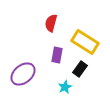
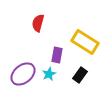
red semicircle: moved 13 px left
black rectangle: moved 6 px down
cyan star: moved 16 px left, 13 px up
